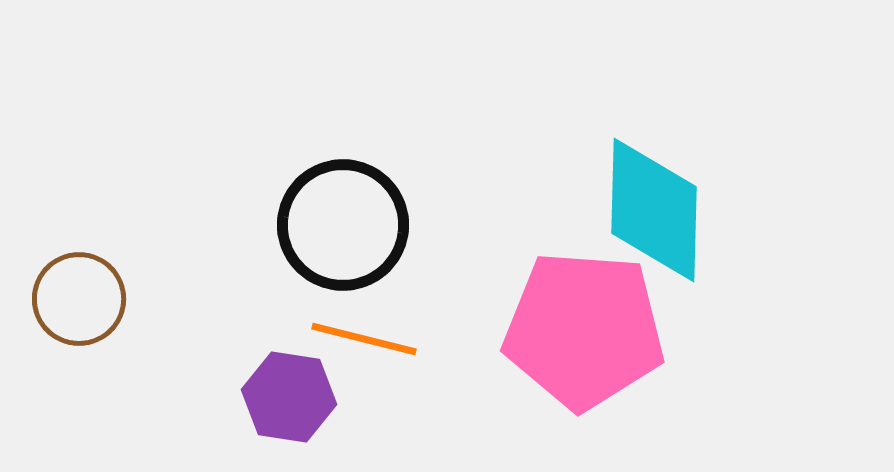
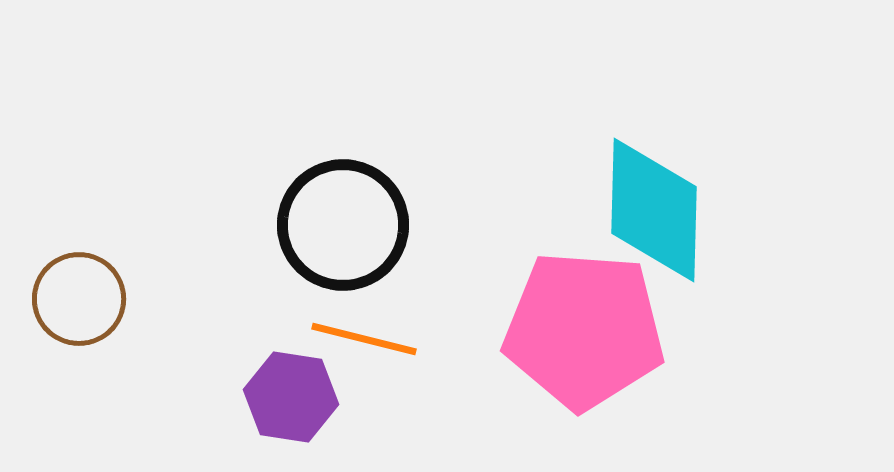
purple hexagon: moved 2 px right
